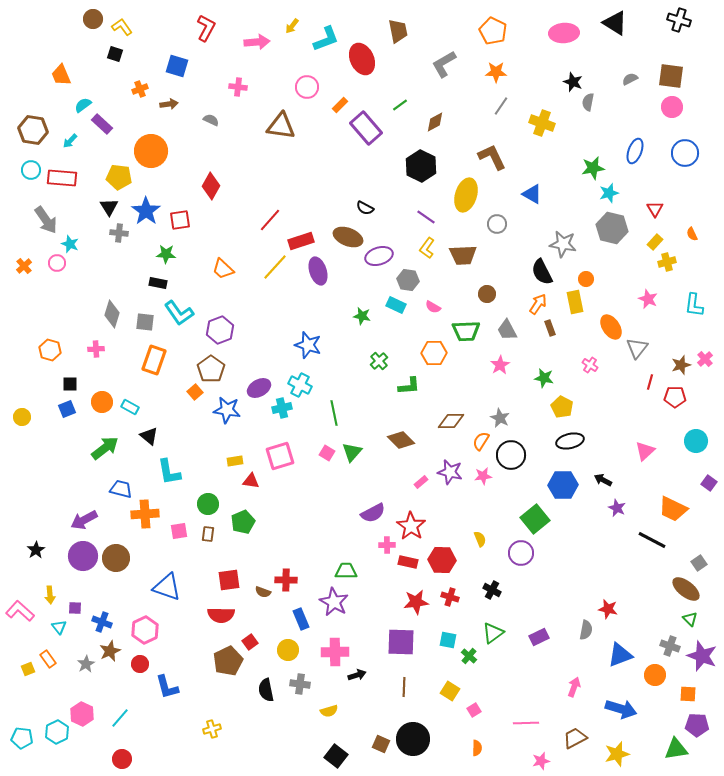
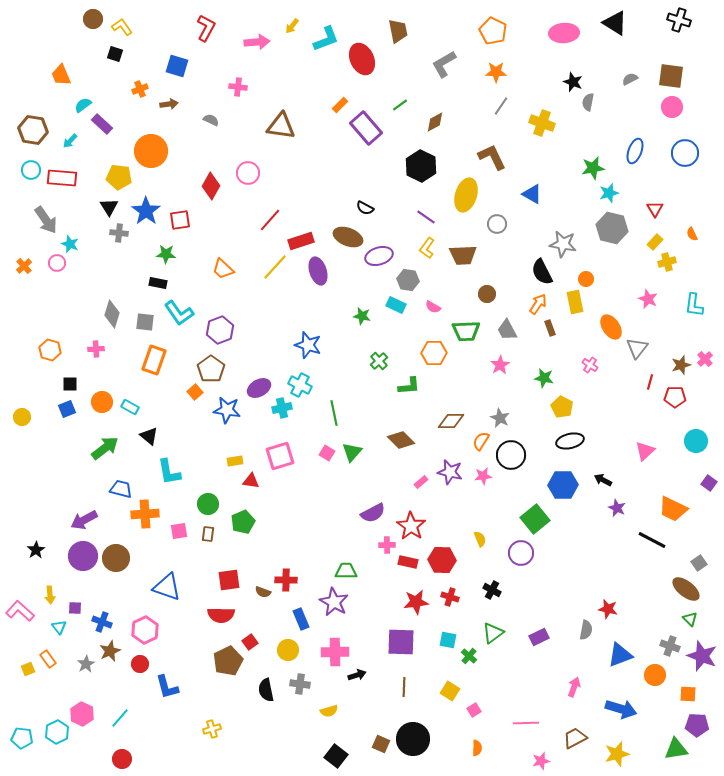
pink circle at (307, 87): moved 59 px left, 86 px down
